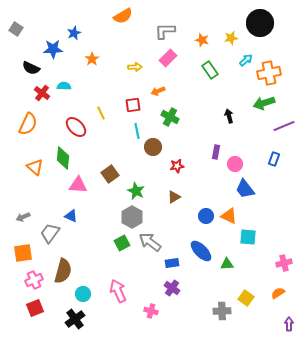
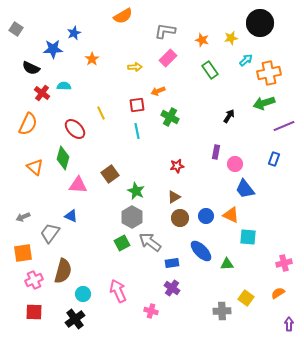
gray L-shape at (165, 31): rotated 10 degrees clockwise
red square at (133, 105): moved 4 px right
black arrow at (229, 116): rotated 48 degrees clockwise
red ellipse at (76, 127): moved 1 px left, 2 px down
brown circle at (153, 147): moved 27 px right, 71 px down
green diamond at (63, 158): rotated 10 degrees clockwise
orange triangle at (229, 216): moved 2 px right, 1 px up
red square at (35, 308): moved 1 px left, 4 px down; rotated 24 degrees clockwise
